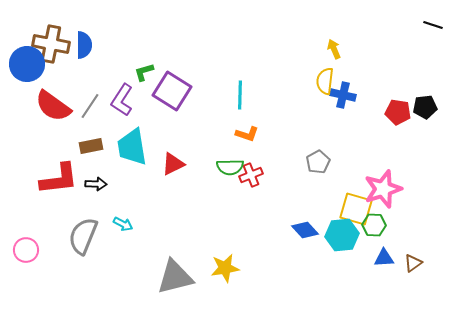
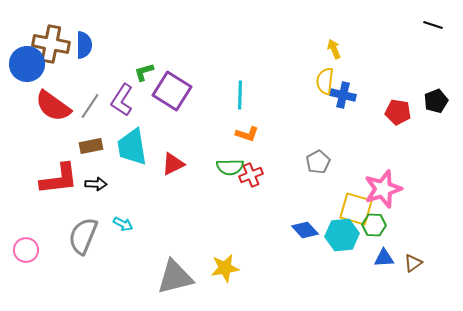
black pentagon: moved 11 px right, 6 px up; rotated 15 degrees counterclockwise
